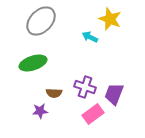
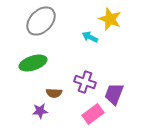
purple cross: moved 5 px up
